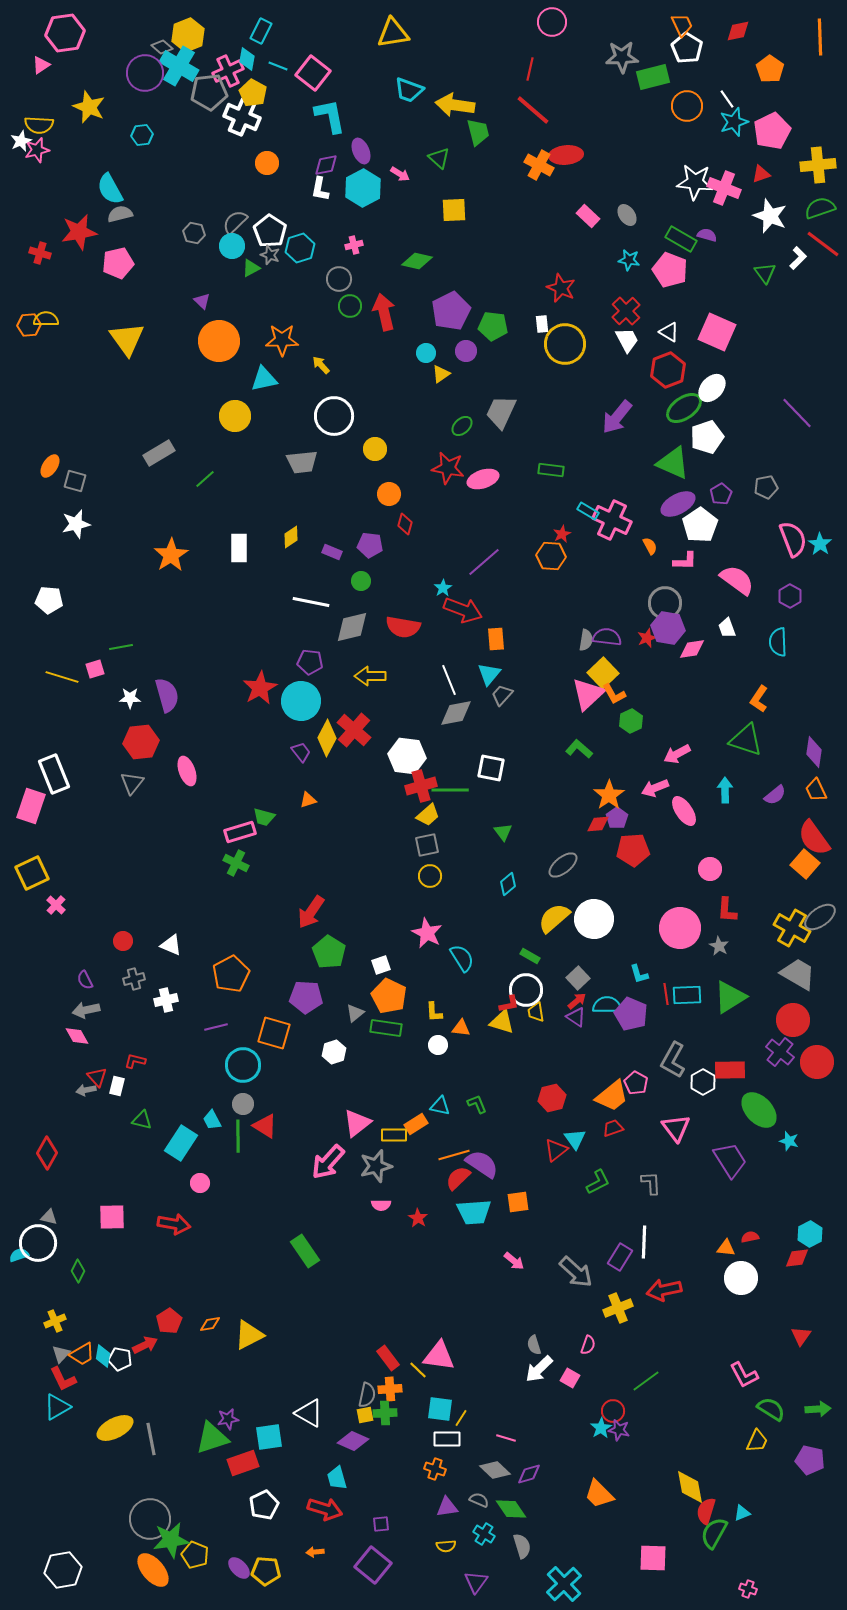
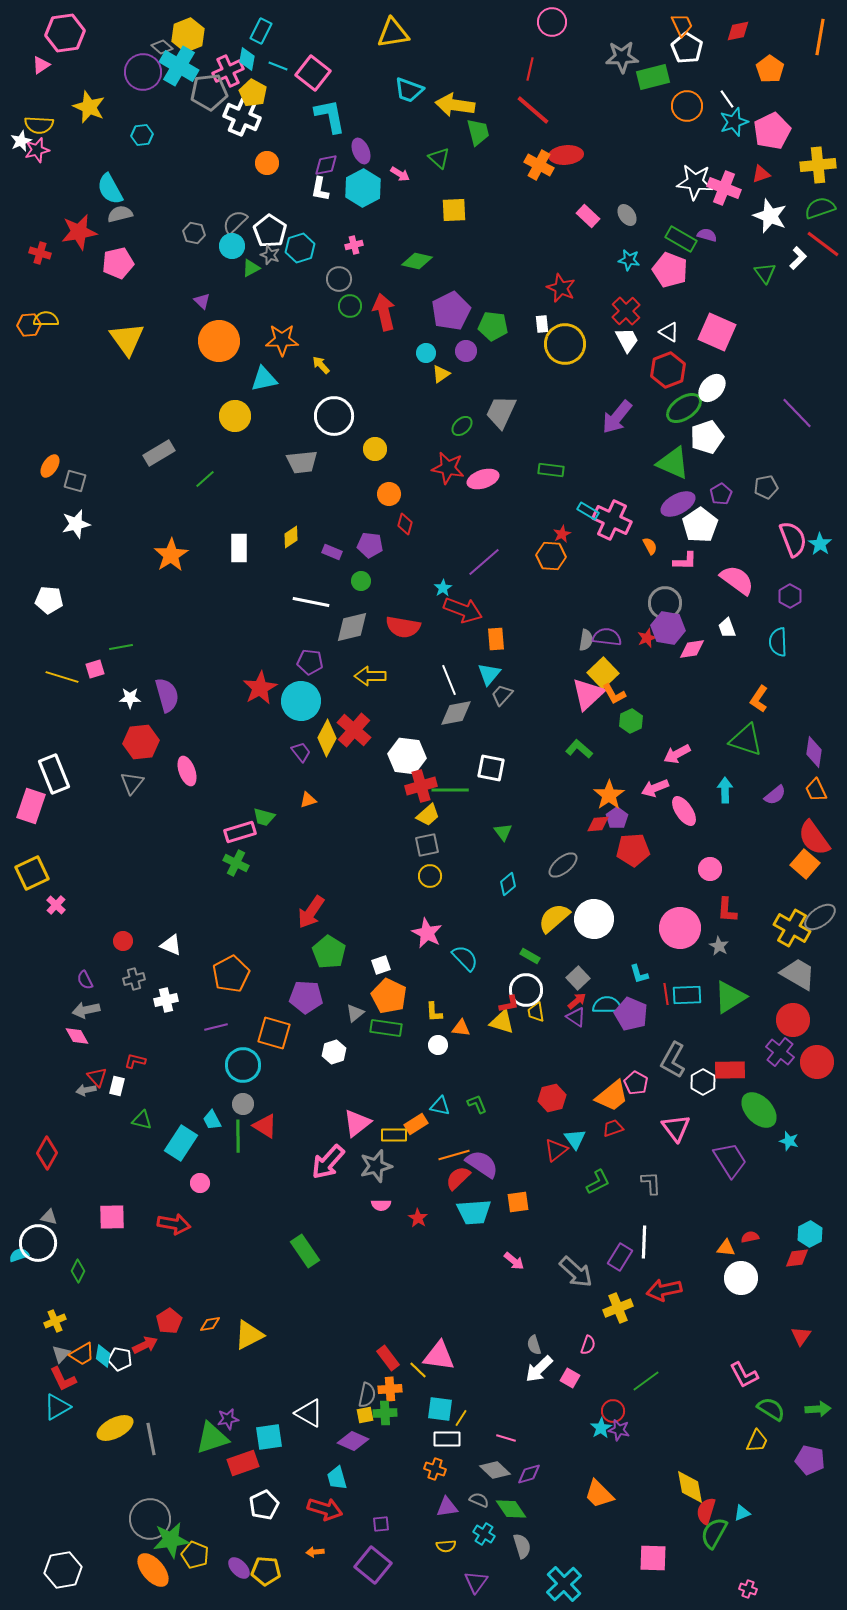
orange line at (820, 37): rotated 12 degrees clockwise
purple circle at (145, 73): moved 2 px left, 1 px up
cyan semicircle at (462, 958): moved 3 px right; rotated 12 degrees counterclockwise
